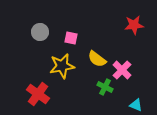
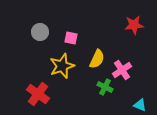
yellow semicircle: rotated 102 degrees counterclockwise
yellow star: rotated 10 degrees counterclockwise
pink cross: rotated 12 degrees clockwise
cyan triangle: moved 4 px right
